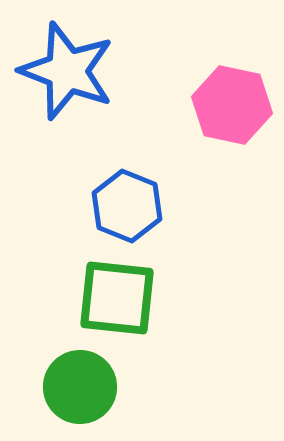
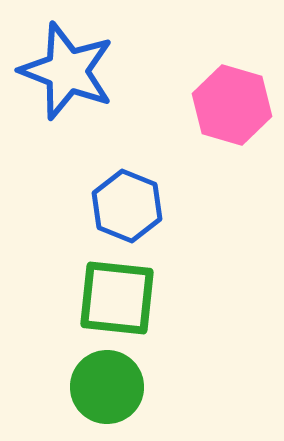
pink hexagon: rotated 4 degrees clockwise
green circle: moved 27 px right
